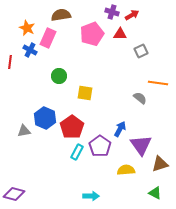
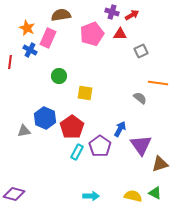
yellow semicircle: moved 7 px right, 26 px down; rotated 18 degrees clockwise
